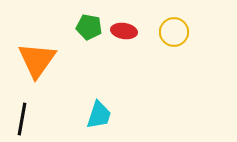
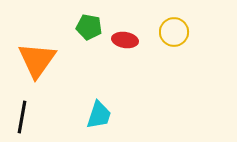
red ellipse: moved 1 px right, 9 px down
black line: moved 2 px up
